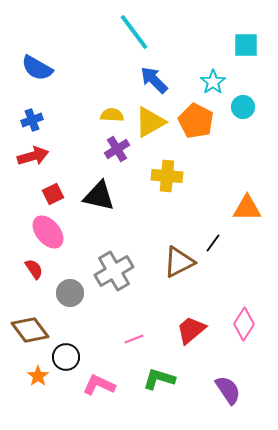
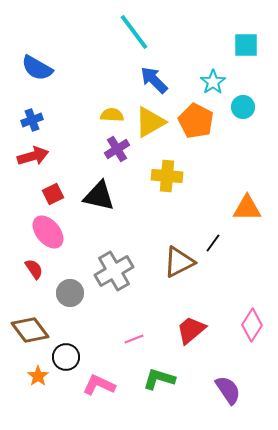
pink diamond: moved 8 px right, 1 px down
